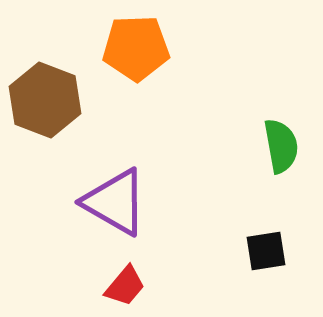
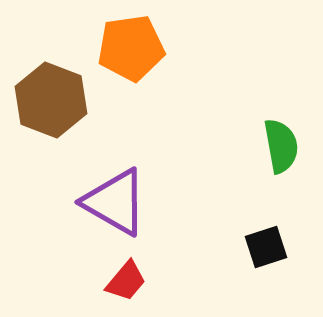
orange pentagon: moved 5 px left; rotated 6 degrees counterclockwise
brown hexagon: moved 6 px right
black square: moved 4 px up; rotated 9 degrees counterclockwise
red trapezoid: moved 1 px right, 5 px up
